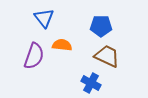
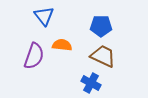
blue triangle: moved 2 px up
brown trapezoid: moved 4 px left
